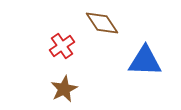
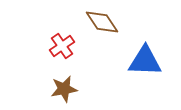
brown diamond: moved 1 px up
brown star: rotated 16 degrees clockwise
